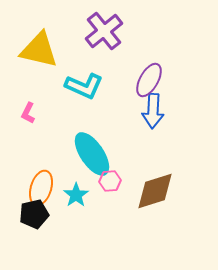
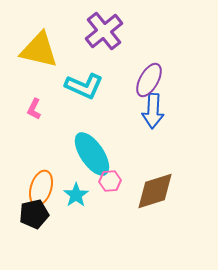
pink L-shape: moved 6 px right, 4 px up
